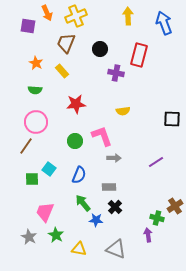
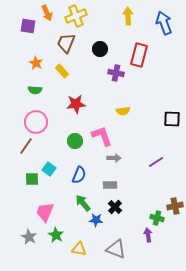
gray rectangle: moved 1 px right, 2 px up
brown cross: rotated 21 degrees clockwise
